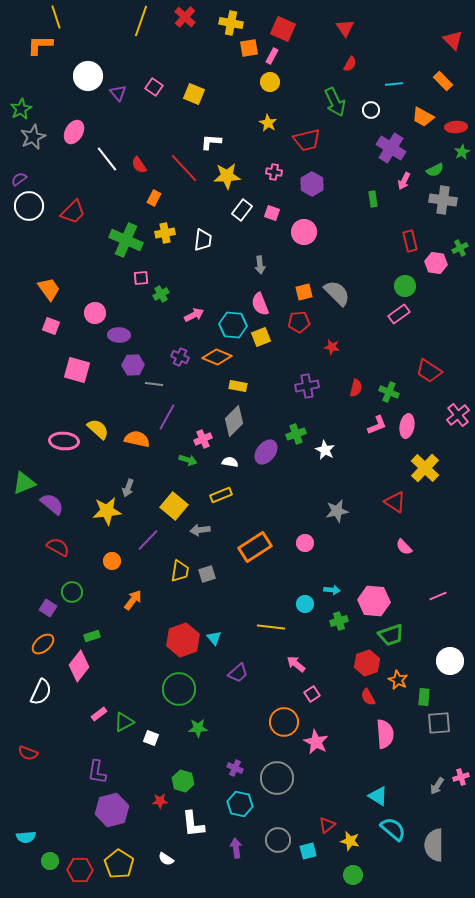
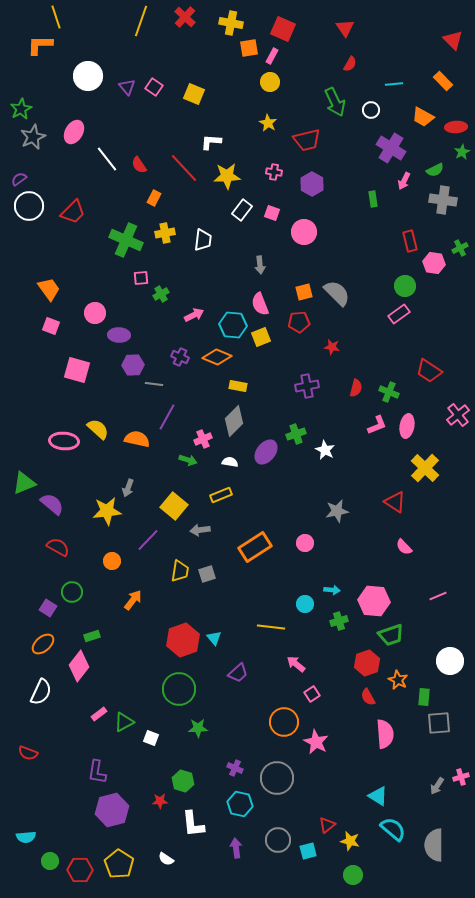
purple triangle at (118, 93): moved 9 px right, 6 px up
pink hexagon at (436, 263): moved 2 px left
